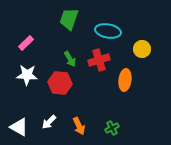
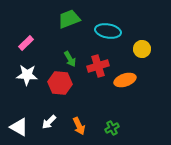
green trapezoid: rotated 50 degrees clockwise
red cross: moved 1 px left, 6 px down
orange ellipse: rotated 65 degrees clockwise
